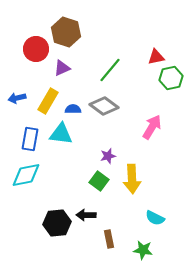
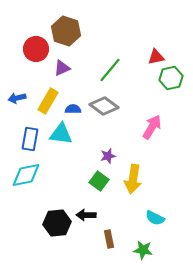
brown hexagon: moved 1 px up
yellow arrow: moved 1 px right; rotated 12 degrees clockwise
